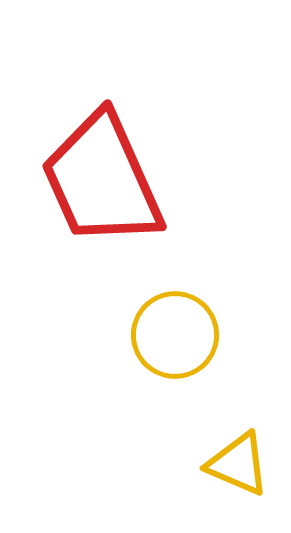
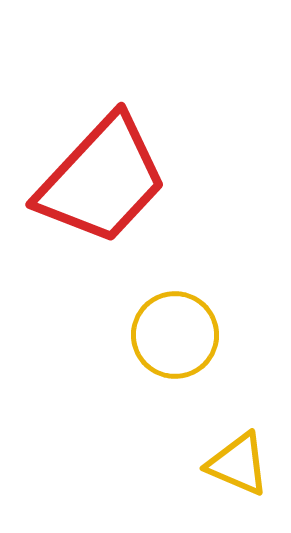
red trapezoid: rotated 113 degrees counterclockwise
